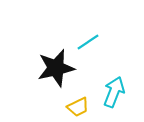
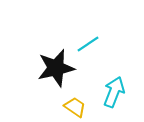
cyan line: moved 2 px down
yellow trapezoid: moved 3 px left; rotated 120 degrees counterclockwise
